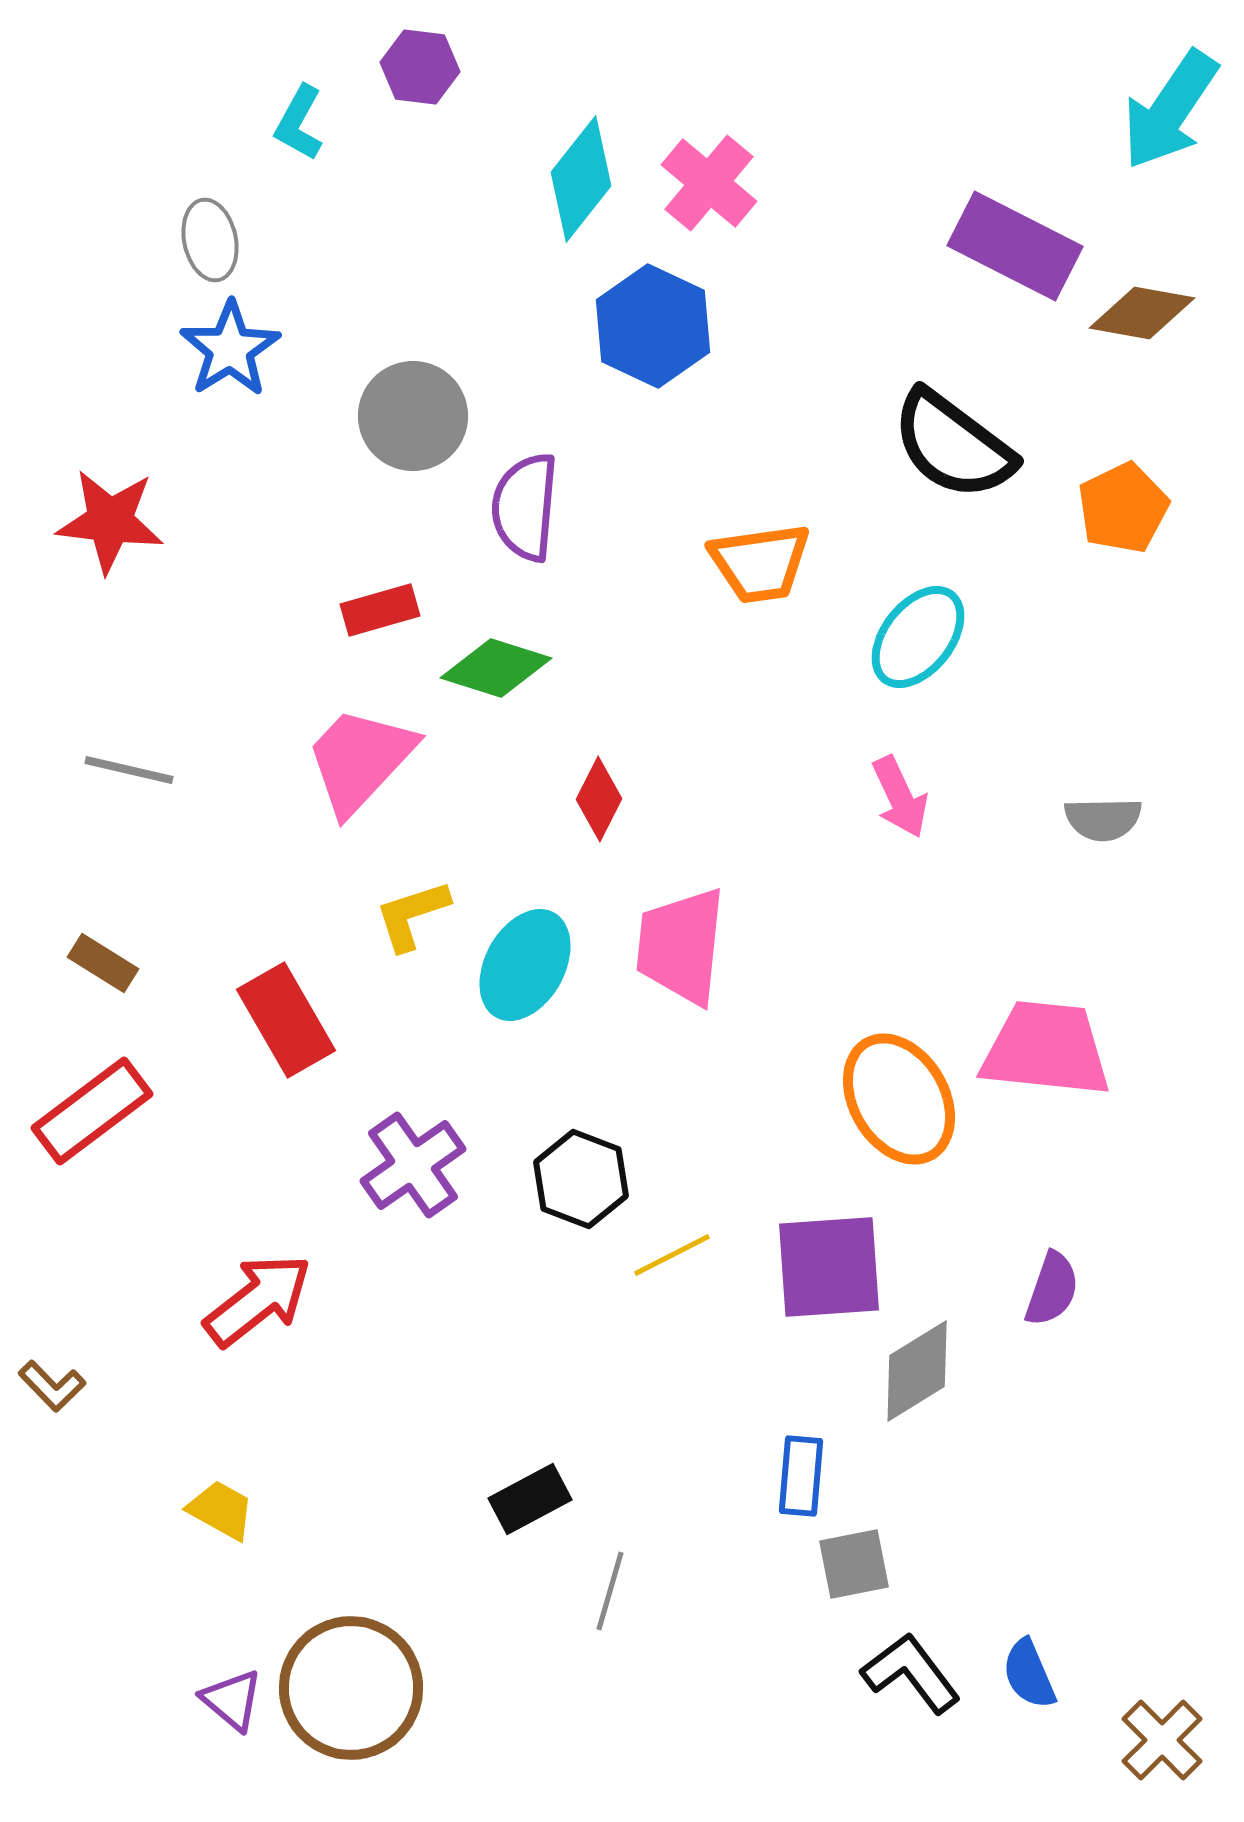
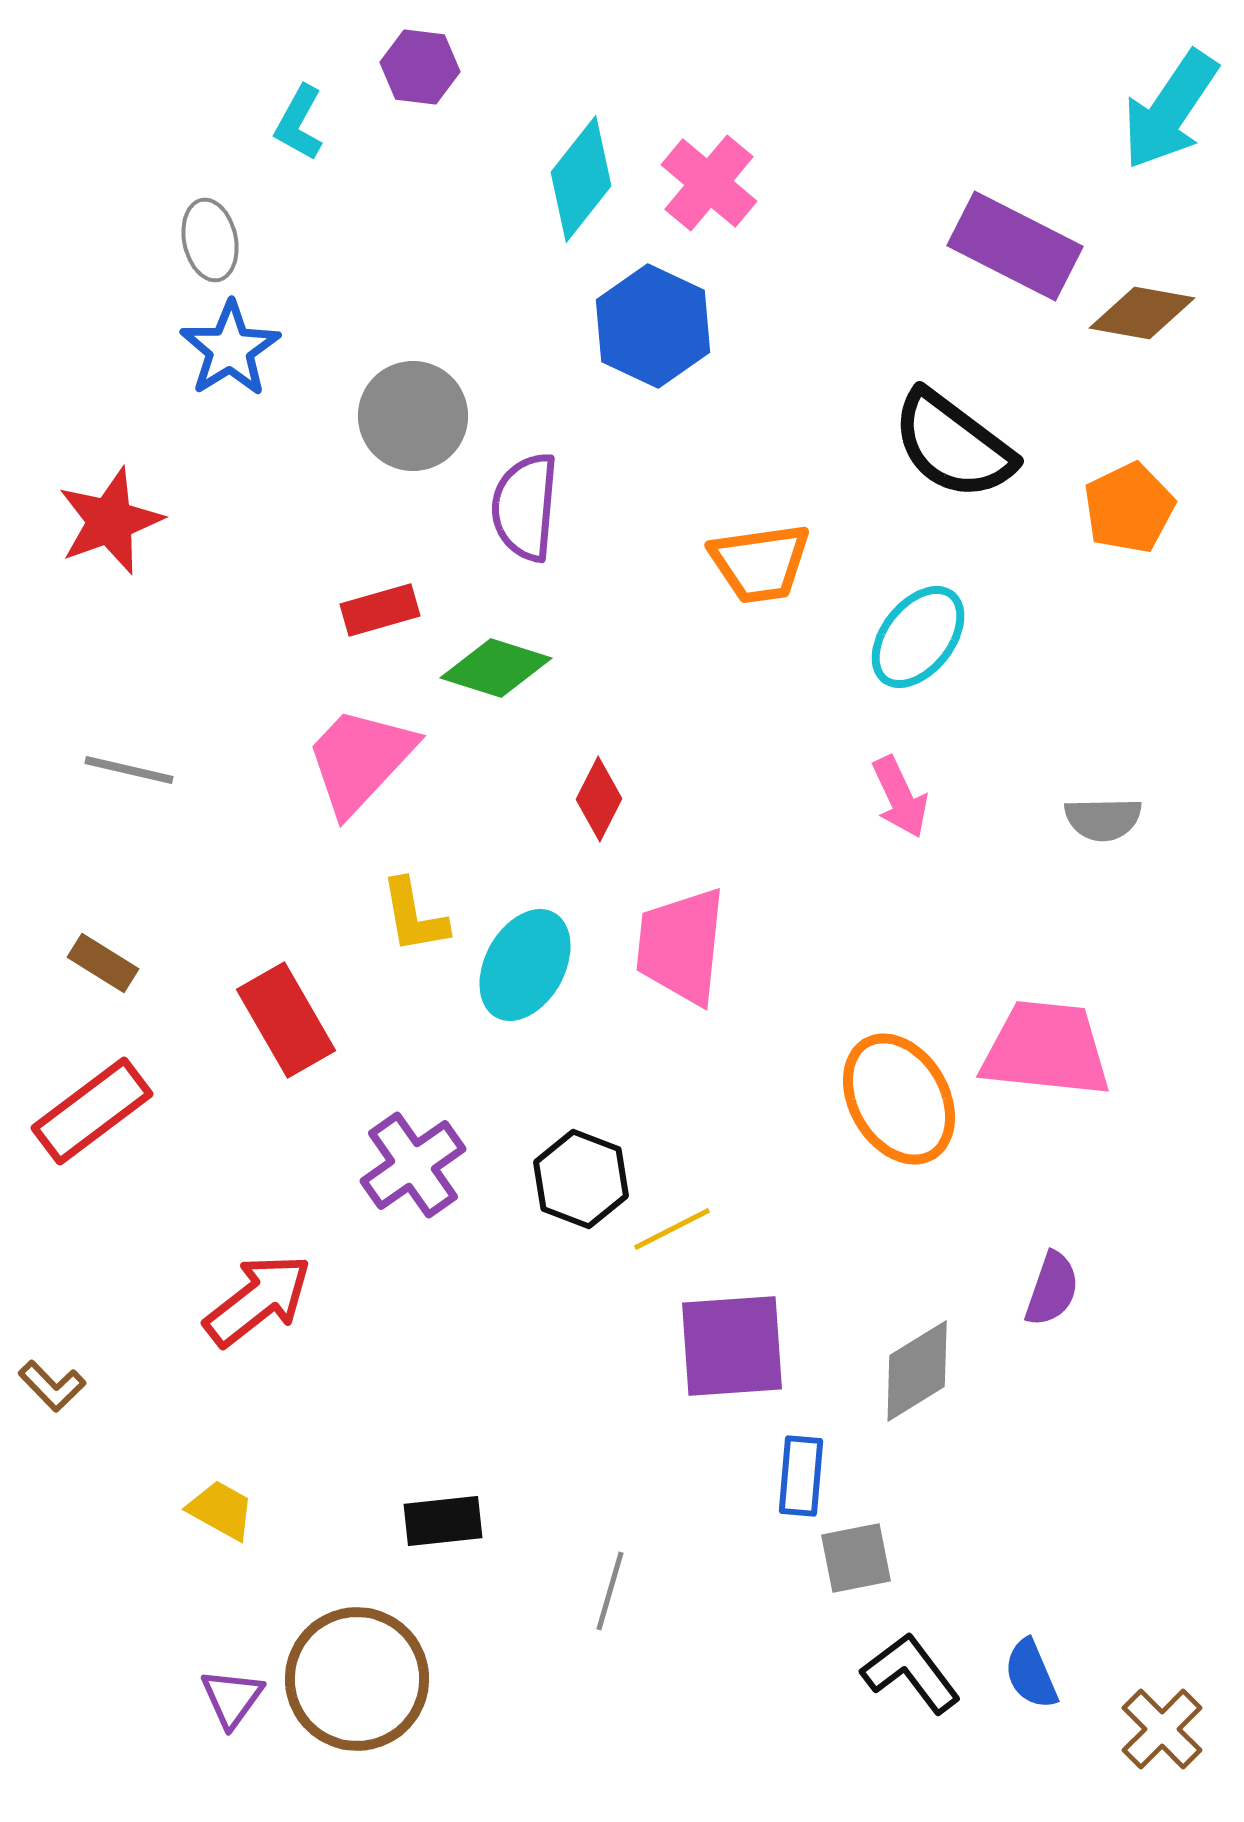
orange pentagon at (1123, 508): moved 6 px right
red star at (110, 521): rotated 27 degrees counterclockwise
yellow L-shape at (412, 915): moved 2 px right, 1 px down; rotated 82 degrees counterclockwise
yellow line at (672, 1255): moved 26 px up
purple square at (829, 1267): moved 97 px left, 79 px down
black rectangle at (530, 1499): moved 87 px left, 22 px down; rotated 22 degrees clockwise
gray square at (854, 1564): moved 2 px right, 6 px up
blue semicircle at (1029, 1674): moved 2 px right
brown circle at (351, 1688): moved 6 px right, 9 px up
purple triangle at (232, 1700): moved 2 px up; rotated 26 degrees clockwise
brown cross at (1162, 1740): moved 11 px up
